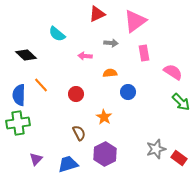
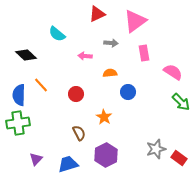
purple hexagon: moved 1 px right, 1 px down
